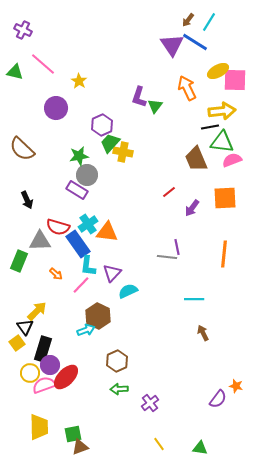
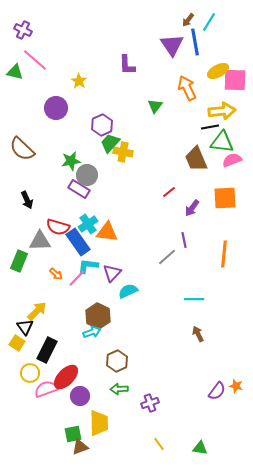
blue line at (195, 42): rotated 48 degrees clockwise
pink line at (43, 64): moved 8 px left, 4 px up
purple L-shape at (139, 97): moved 12 px left, 32 px up; rotated 20 degrees counterclockwise
green star at (79, 156): moved 8 px left, 5 px down
purple rectangle at (77, 190): moved 2 px right, 1 px up
blue rectangle at (78, 244): moved 2 px up
purple line at (177, 247): moved 7 px right, 7 px up
gray line at (167, 257): rotated 48 degrees counterclockwise
cyan L-shape at (88, 266): rotated 90 degrees clockwise
pink line at (81, 285): moved 4 px left, 7 px up
cyan arrow at (86, 330): moved 6 px right, 2 px down
brown arrow at (203, 333): moved 5 px left, 1 px down
yellow square at (17, 343): rotated 21 degrees counterclockwise
black rectangle at (43, 349): moved 4 px right, 1 px down; rotated 10 degrees clockwise
purple circle at (50, 365): moved 30 px right, 31 px down
pink semicircle at (44, 385): moved 2 px right, 4 px down
purple semicircle at (218, 399): moved 1 px left, 8 px up
purple cross at (150, 403): rotated 18 degrees clockwise
yellow trapezoid at (39, 427): moved 60 px right, 4 px up
